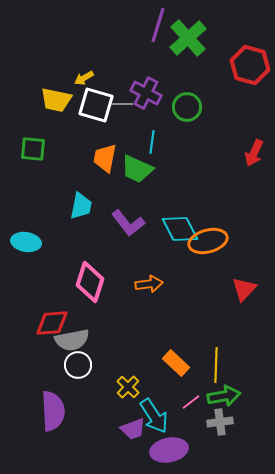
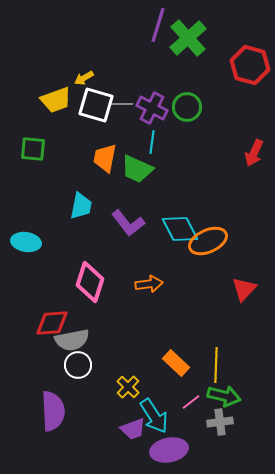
purple cross: moved 6 px right, 15 px down
yellow trapezoid: rotated 32 degrees counterclockwise
orange ellipse: rotated 9 degrees counterclockwise
green arrow: rotated 24 degrees clockwise
